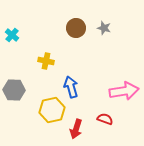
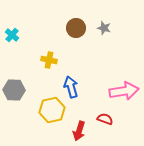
yellow cross: moved 3 px right, 1 px up
red arrow: moved 3 px right, 2 px down
